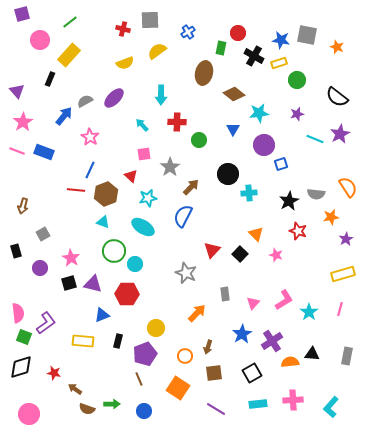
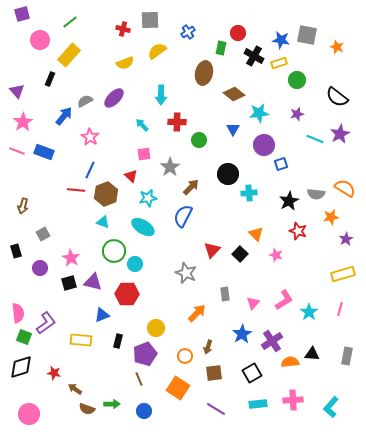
orange semicircle at (348, 187): moved 3 px left, 1 px down; rotated 25 degrees counterclockwise
purple triangle at (93, 284): moved 2 px up
yellow rectangle at (83, 341): moved 2 px left, 1 px up
